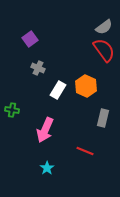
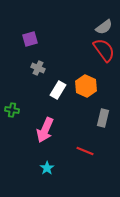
purple square: rotated 21 degrees clockwise
